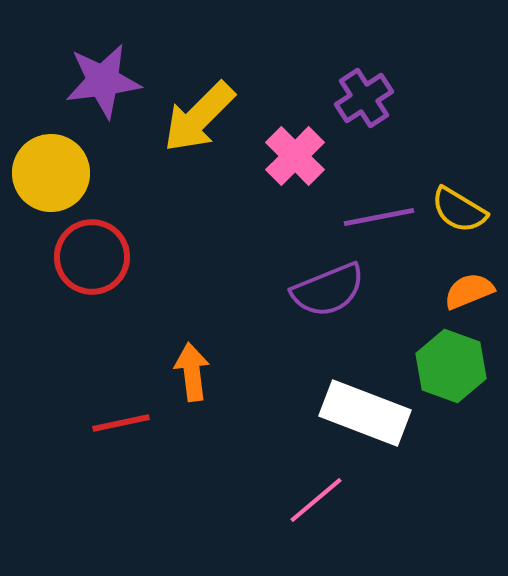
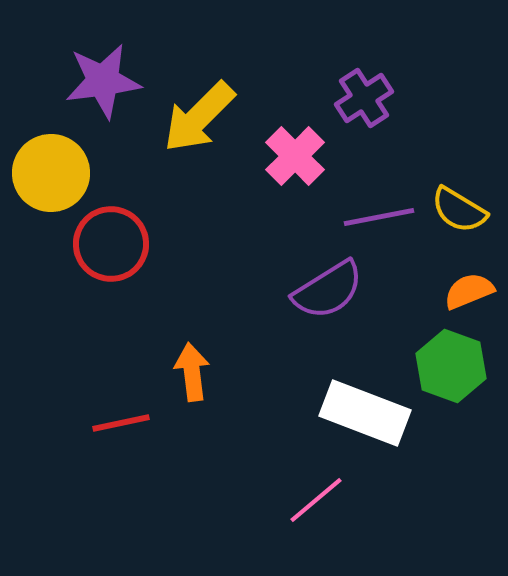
red circle: moved 19 px right, 13 px up
purple semicircle: rotated 10 degrees counterclockwise
